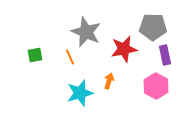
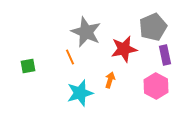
gray pentagon: rotated 24 degrees counterclockwise
green square: moved 7 px left, 11 px down
orange arrow: moved 1 px right, 1 px up
